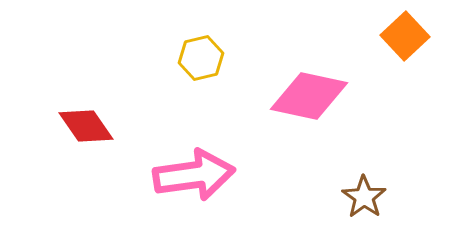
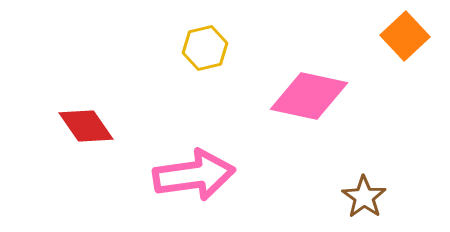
yellow hexagon: moved 4 px right, 10 px up
